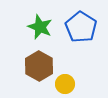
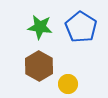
green star: rotated 15 degrees counterclockwise
yellow circle: moved 3 px right
